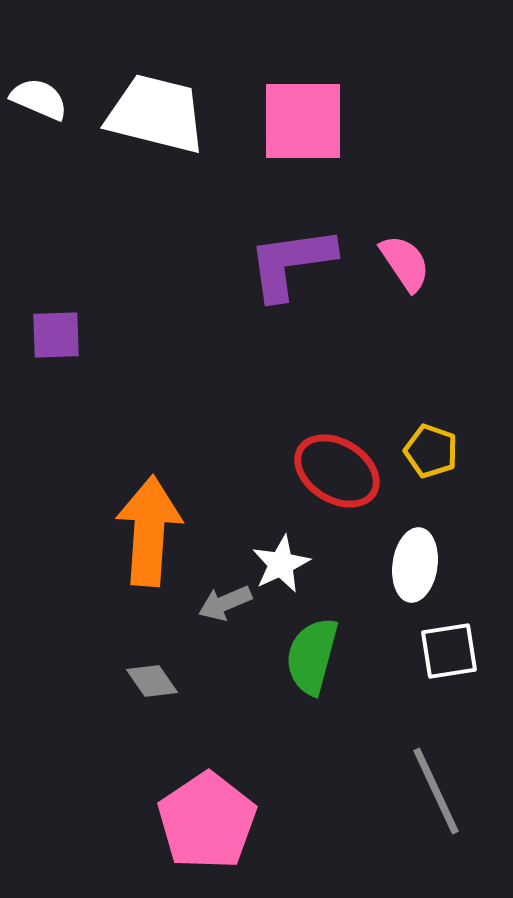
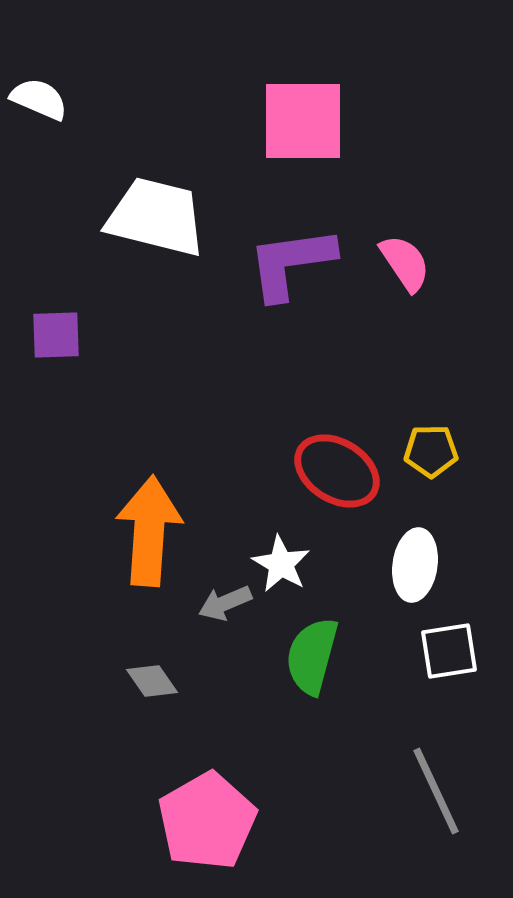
white trapezoid: moved 103 px down
yellow pentagon: rotated 20 degrees counterclockwise
white star: rotated 16 degrees counterclockwise
pink pentagon: rotated 4 degrees clockwise
